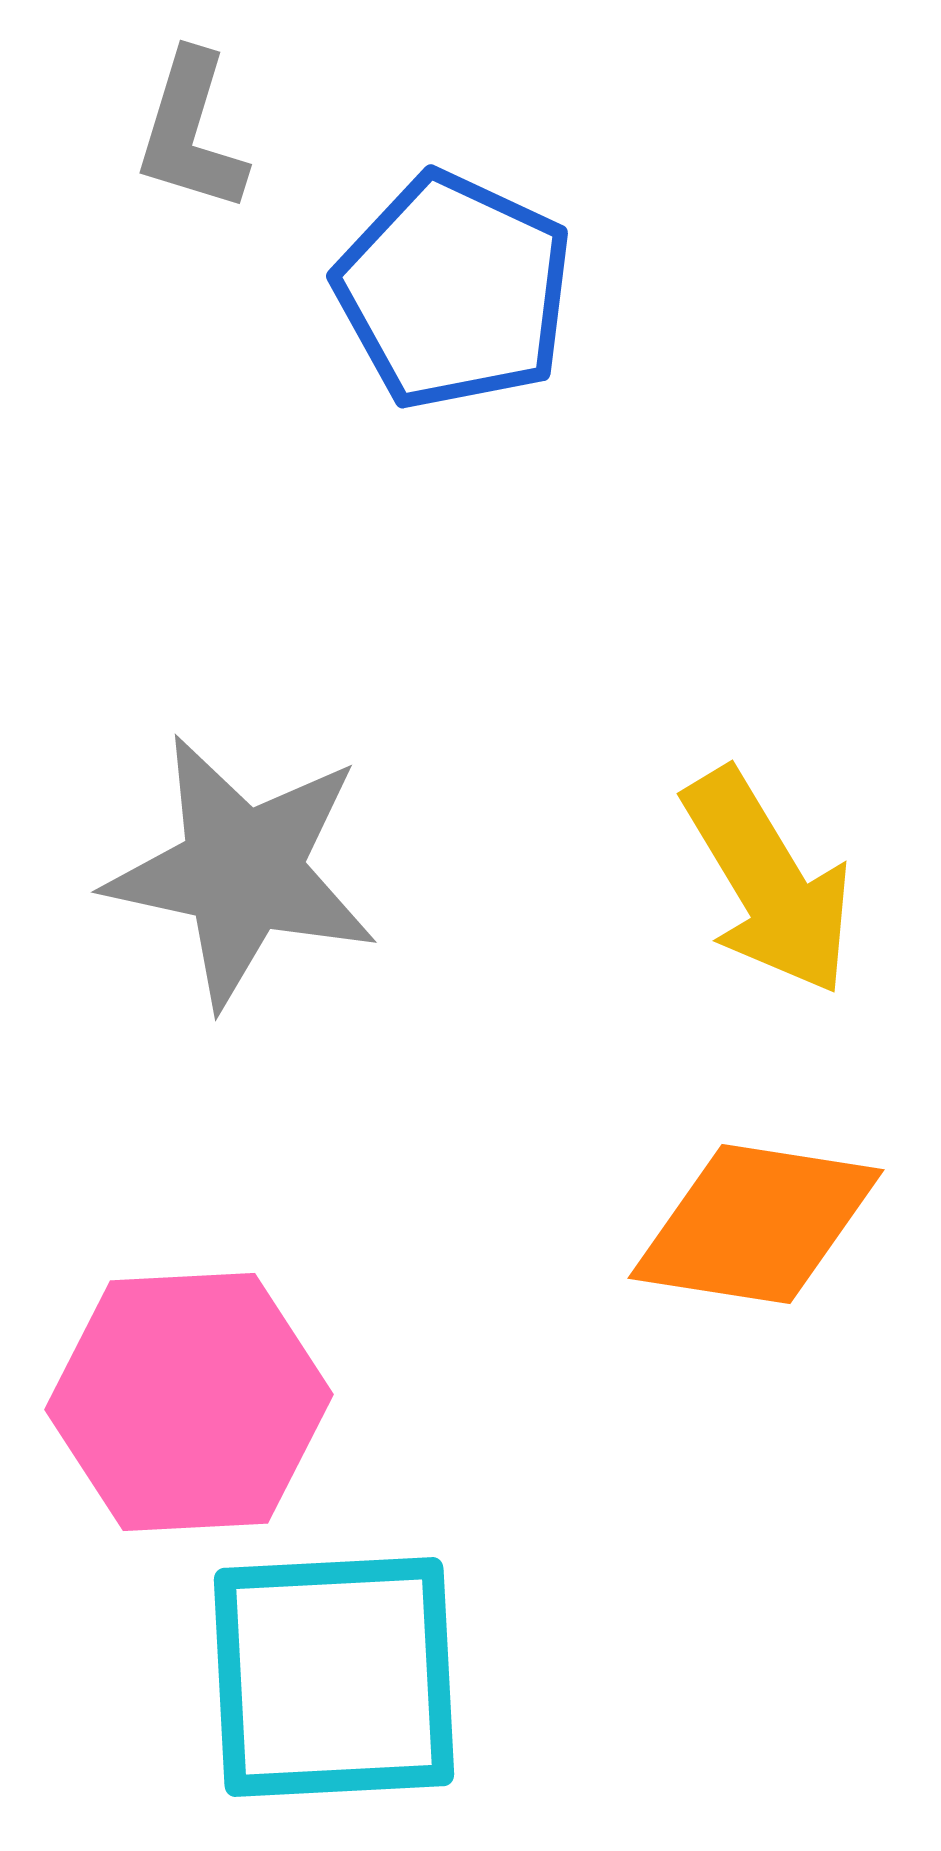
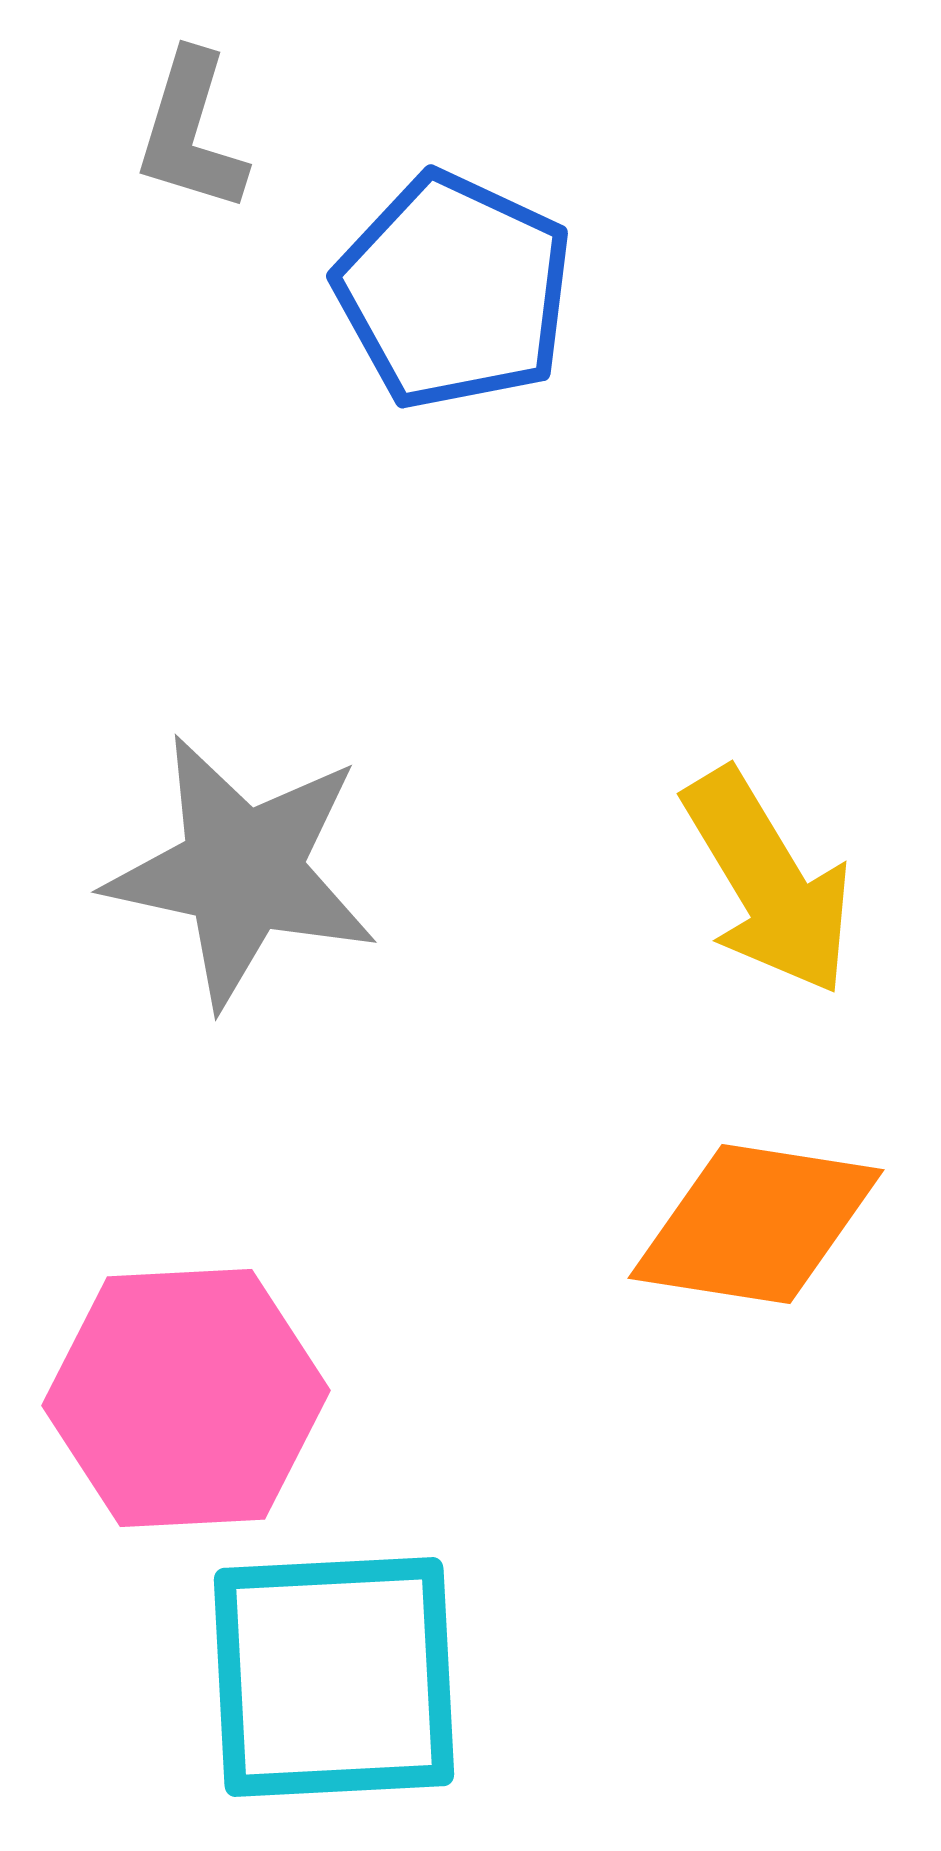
pink hexagon: moved 3 px left, 4 px up
